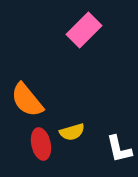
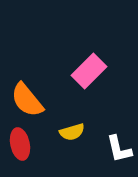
pink rectangle: moved 5 px right, 41 px down
red ellipse: moved 21 px left
